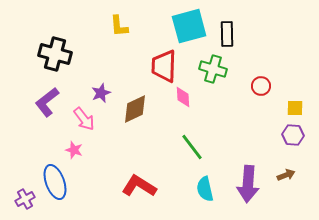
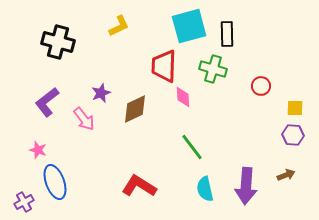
yellow L-shape: rotated 110 degrees counterclockwise
black cross: moved 3 px right, 12 px up
pink star: moved 36 px left
purple arrow: moved 2 px left, 2 px down
purple cross: moved 1 px left, 3 px down
